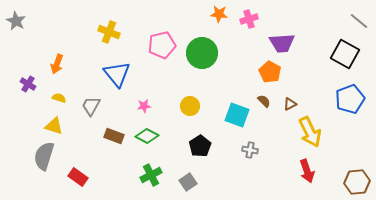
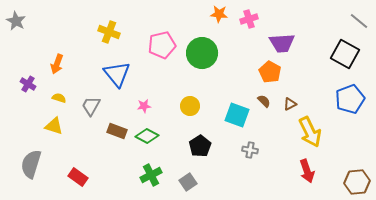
brown rectangle: moved 3 px right, 5 px up
gray semicircle: moved 13 px left, 8 px down
